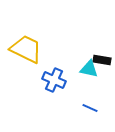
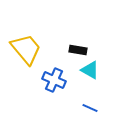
yellow trapezoid: rotated 24 degrees clockwise
black rectangle: moved 24 px left, 10 px up
cyan triangle: moved 1 px right, 1 px down; rotated 18 degrees clockwise
